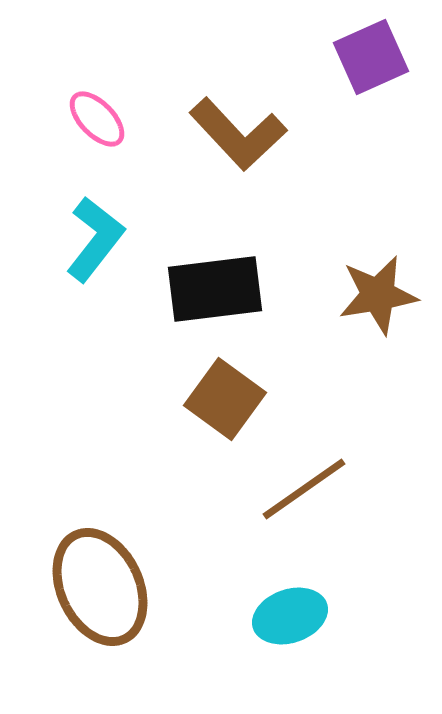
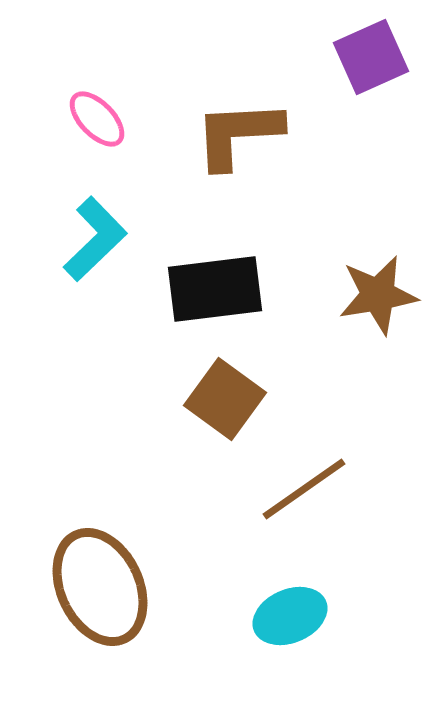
brown L-shape: rotated 130 degrees clockwise
cyan L-shape: rotated 8 degrees clockwise
cyan ellipse: rotated 4 degrees counterclockwise
